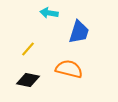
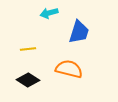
cyan arrow: rotated 24 degrees counterclockwise
yellow line: rotated 42 degrees clockwise
black diamond: rotated 20 degrees clockwise
